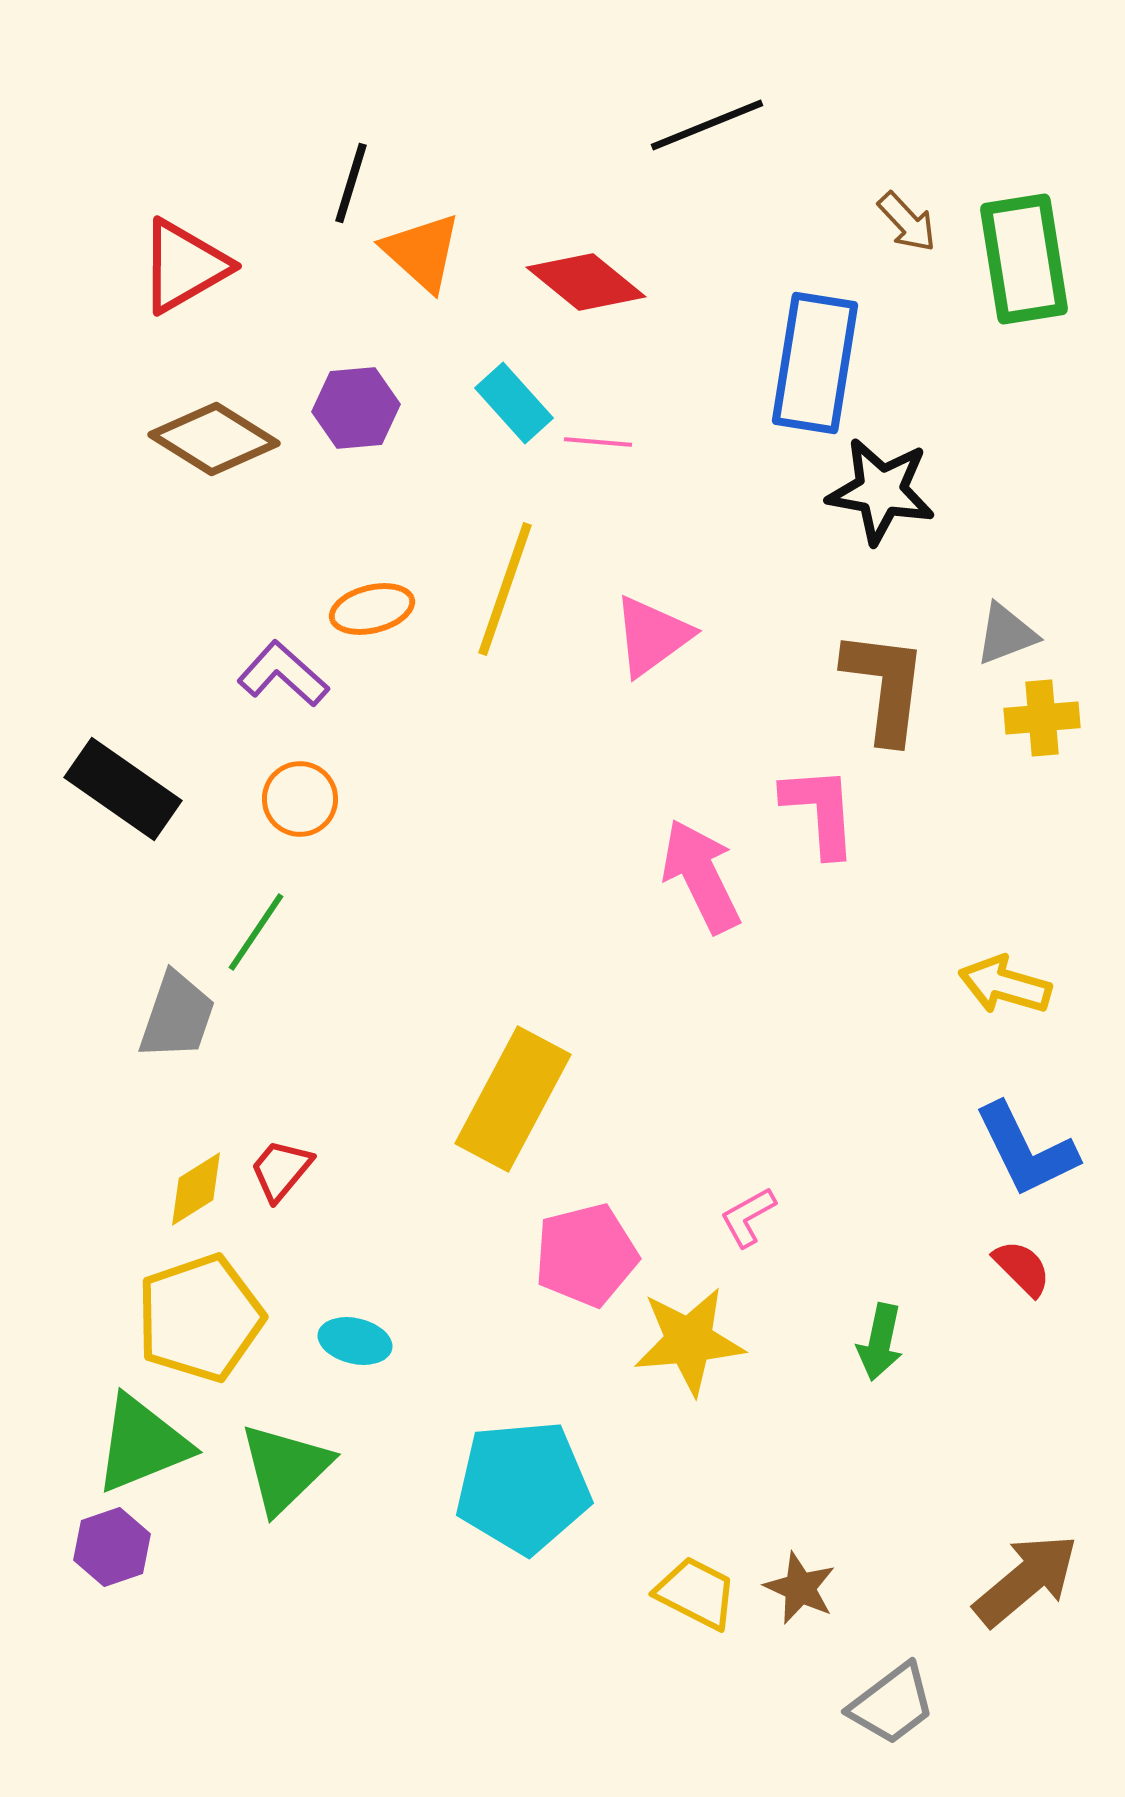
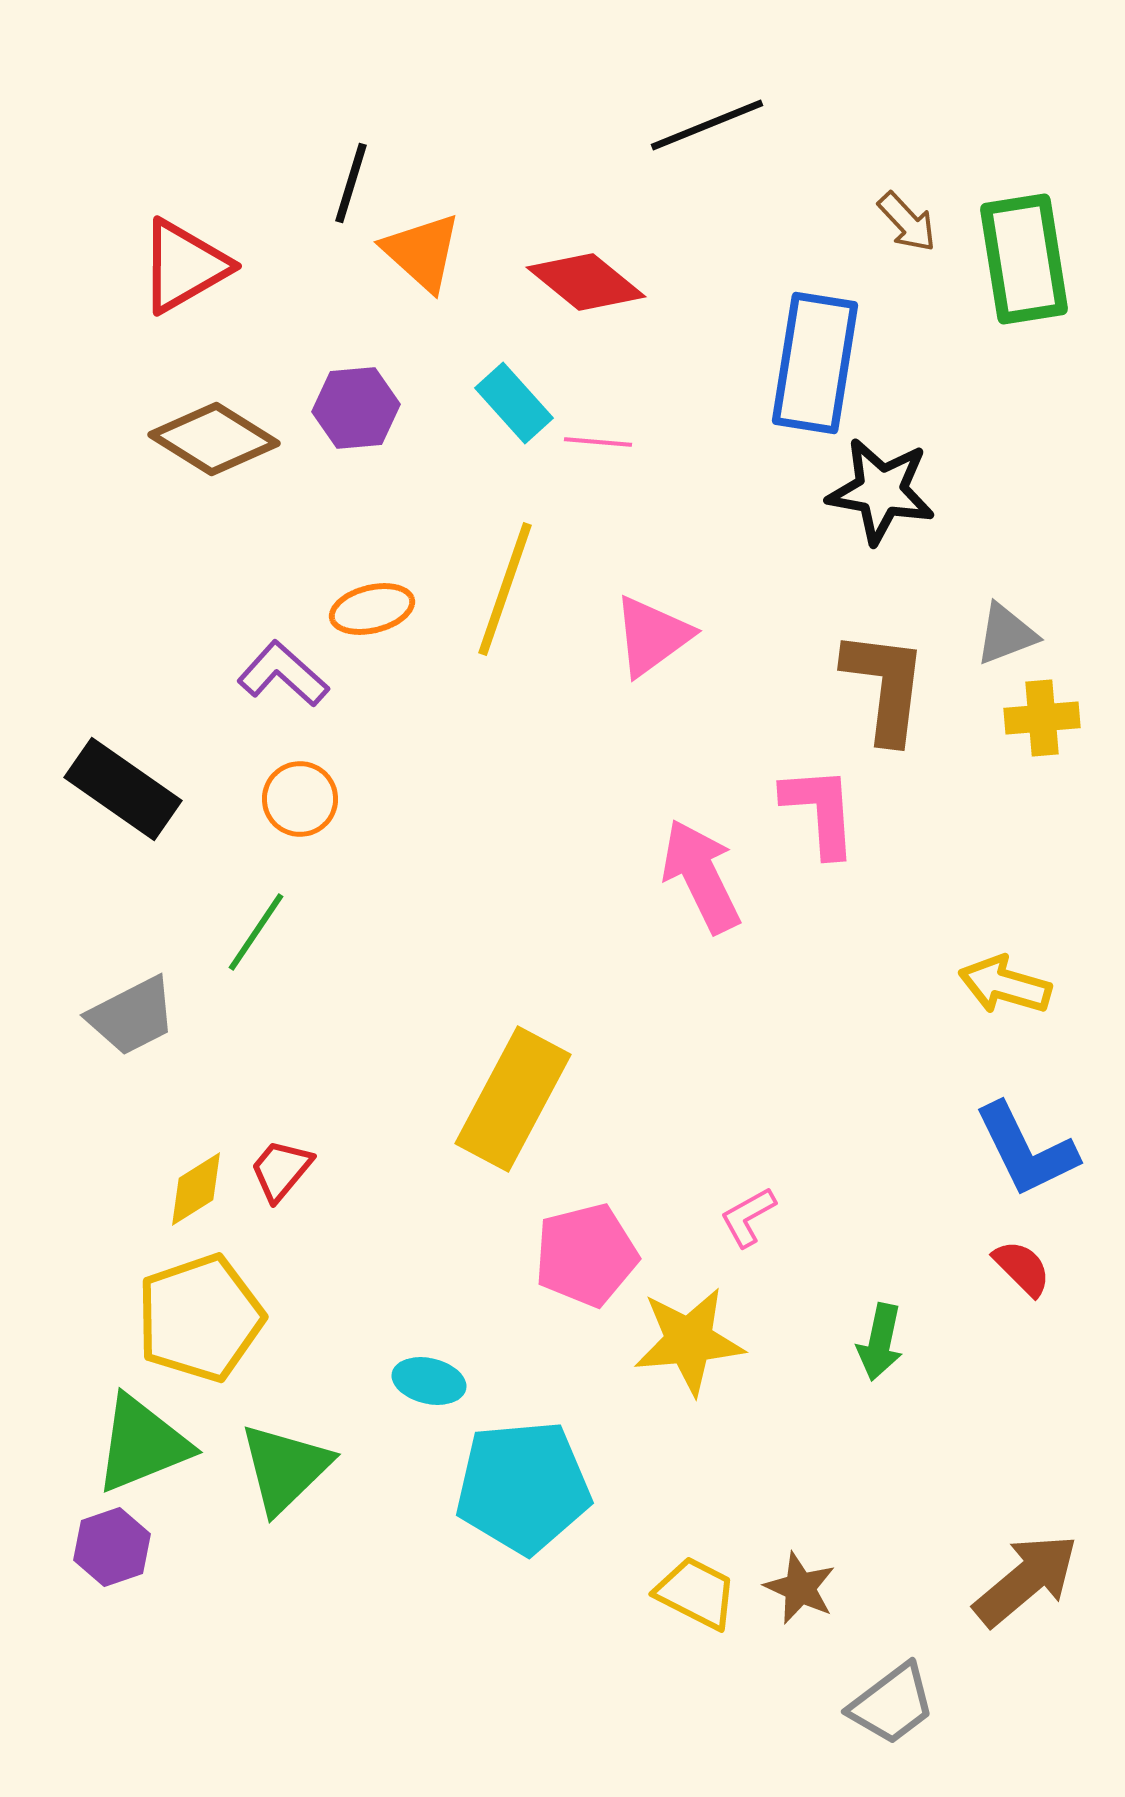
gray trapezoid at (177, 1016): moved 45 px left; rotated 44 degrees clockwise
cyan ellipse at (355, 1341): moved 74 px right, 40 px down
